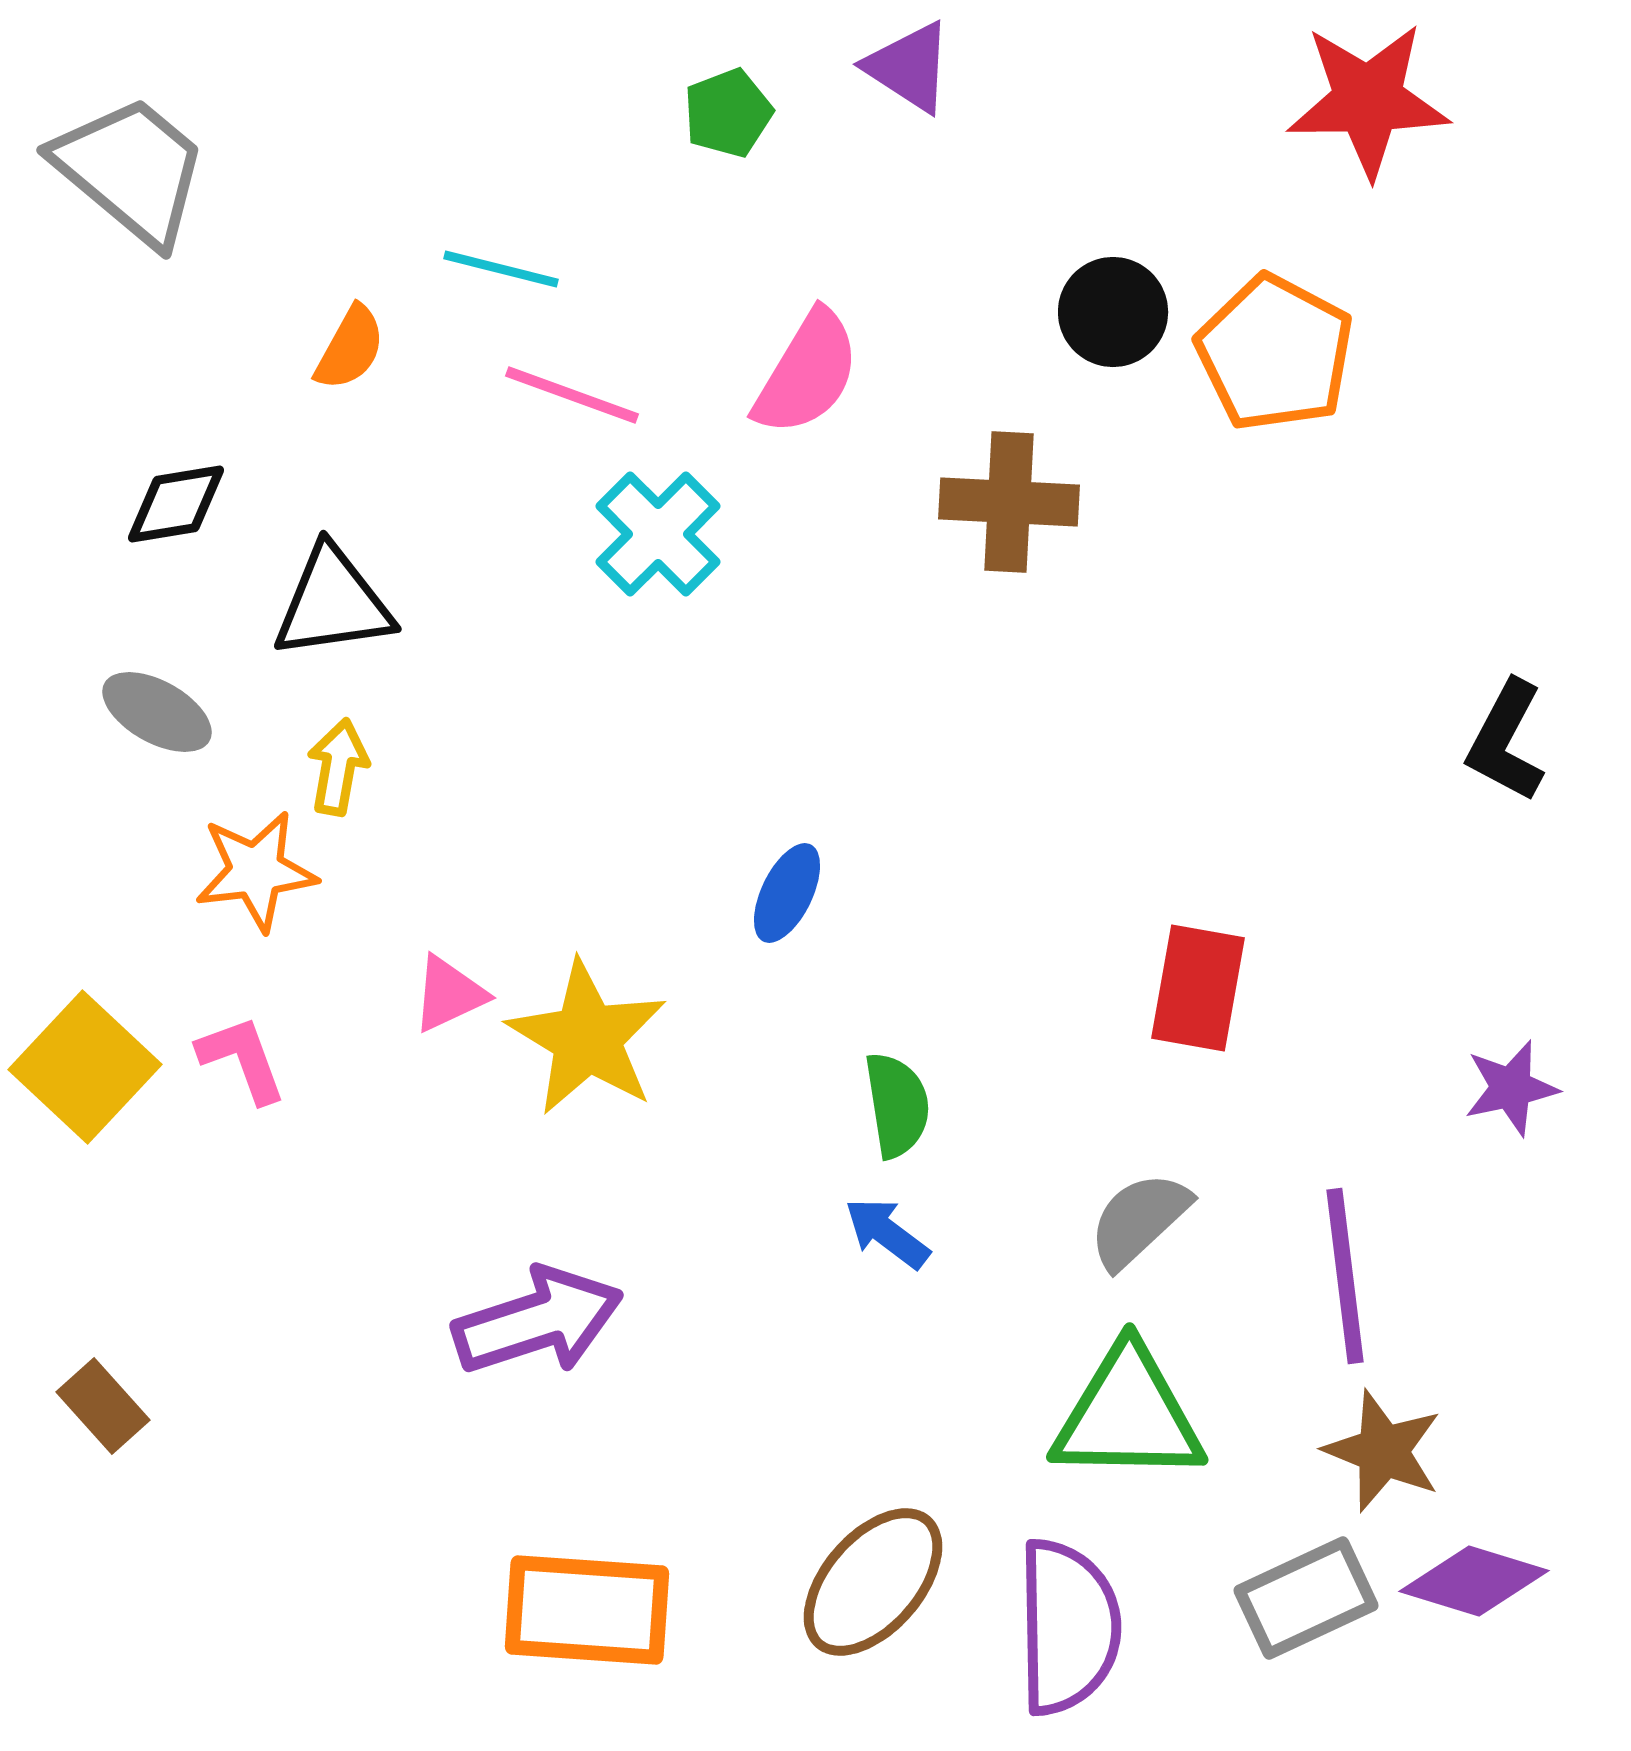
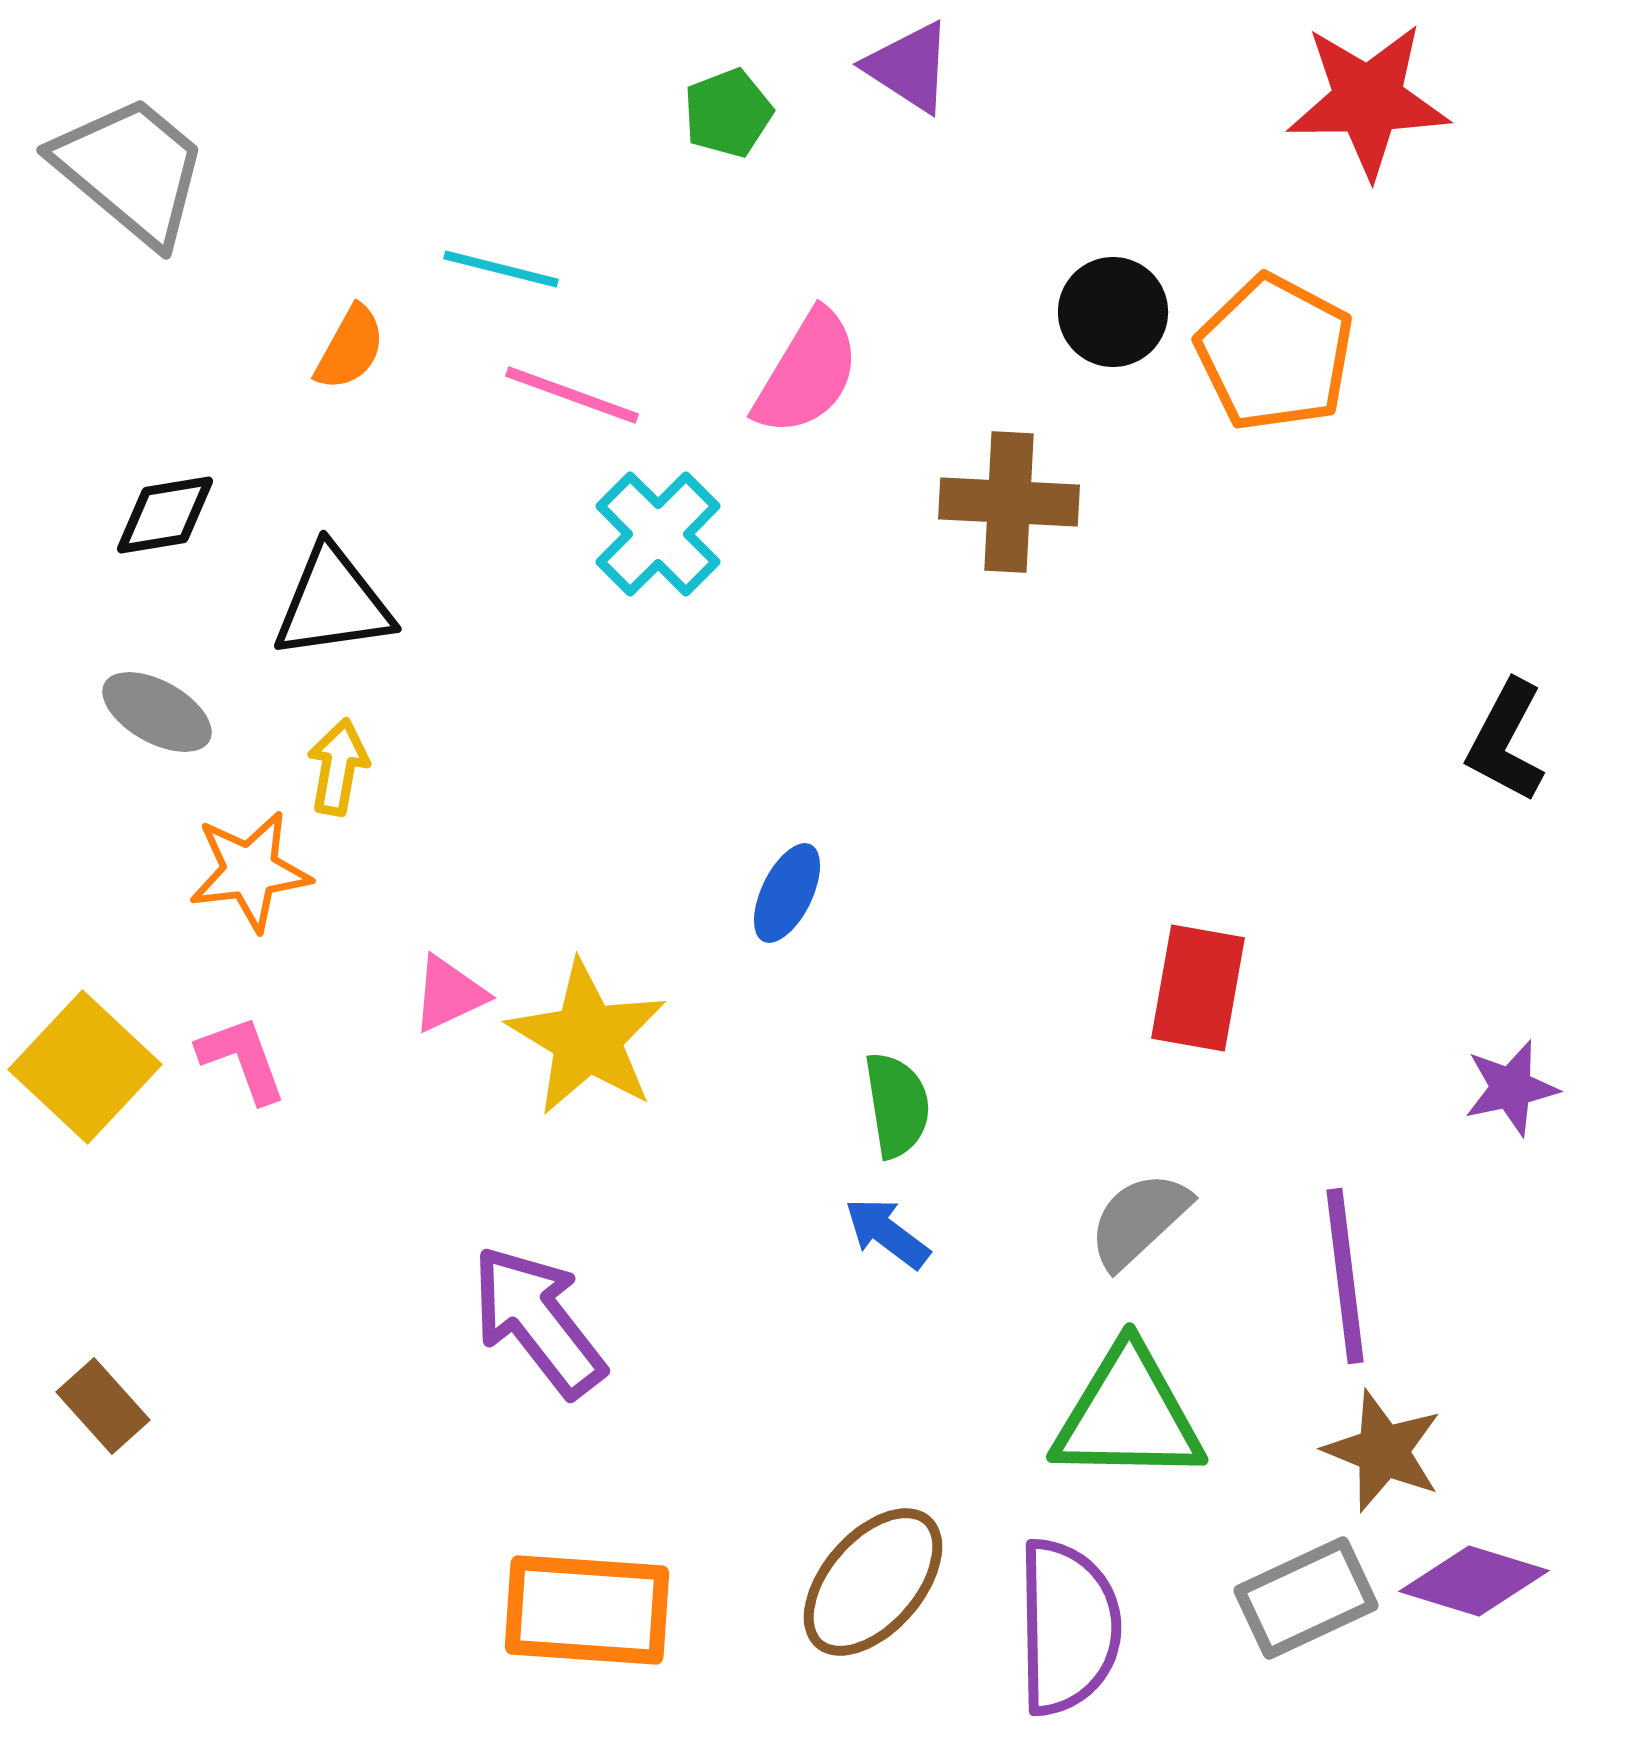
black diamond: moved 11 px left, 11 px down
orange star: moved 6 px left
purple arrow: rotated 110 degrees counterclockwise
